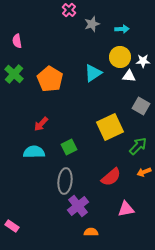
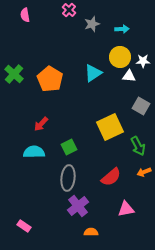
pink semicircle: moved 8 px right, 26 px up
green arrow: rotated 108 degrees clockwise
gray ellipse: moved 3 px right, 3 px up
pink rectangle: moved 12 px right
